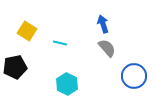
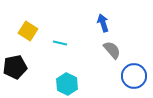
blue arrow: moved 1 px up
yellow square: moved 1 px right
gray semicircle: moved 5 px right, 2 px down
